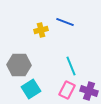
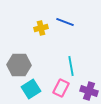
yellow cross: moved 2 px up
cyan line: rotated 12 degrees clockwise
pink rectangle: moved 6 px left, 2 px up
